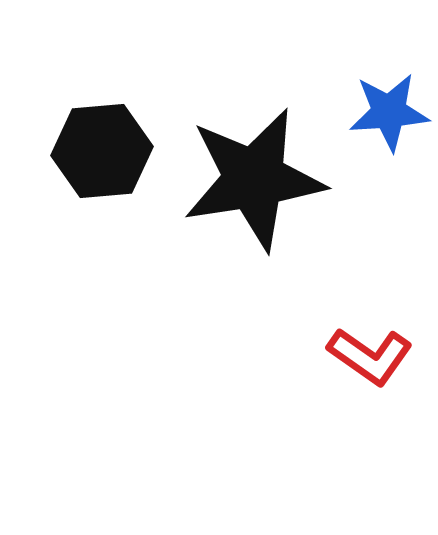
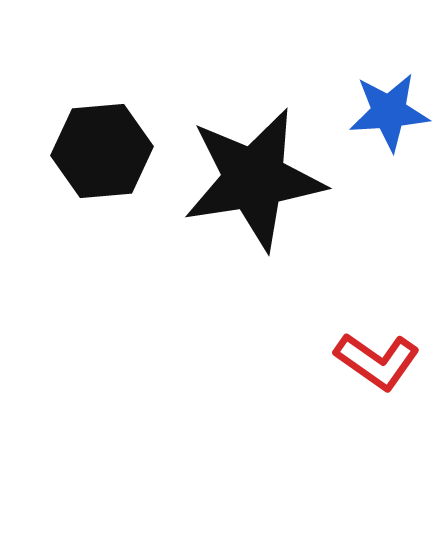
red L-shape: moved 7 px right, 5 px down
